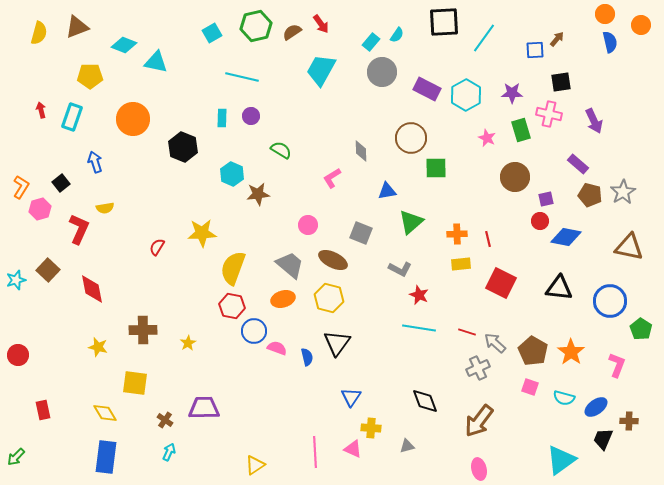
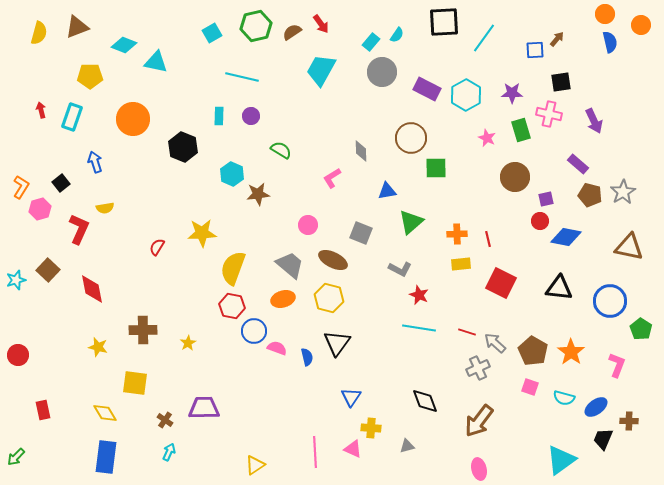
cyan rectangle at (222, 118): moved 3 px left, 2 px up
